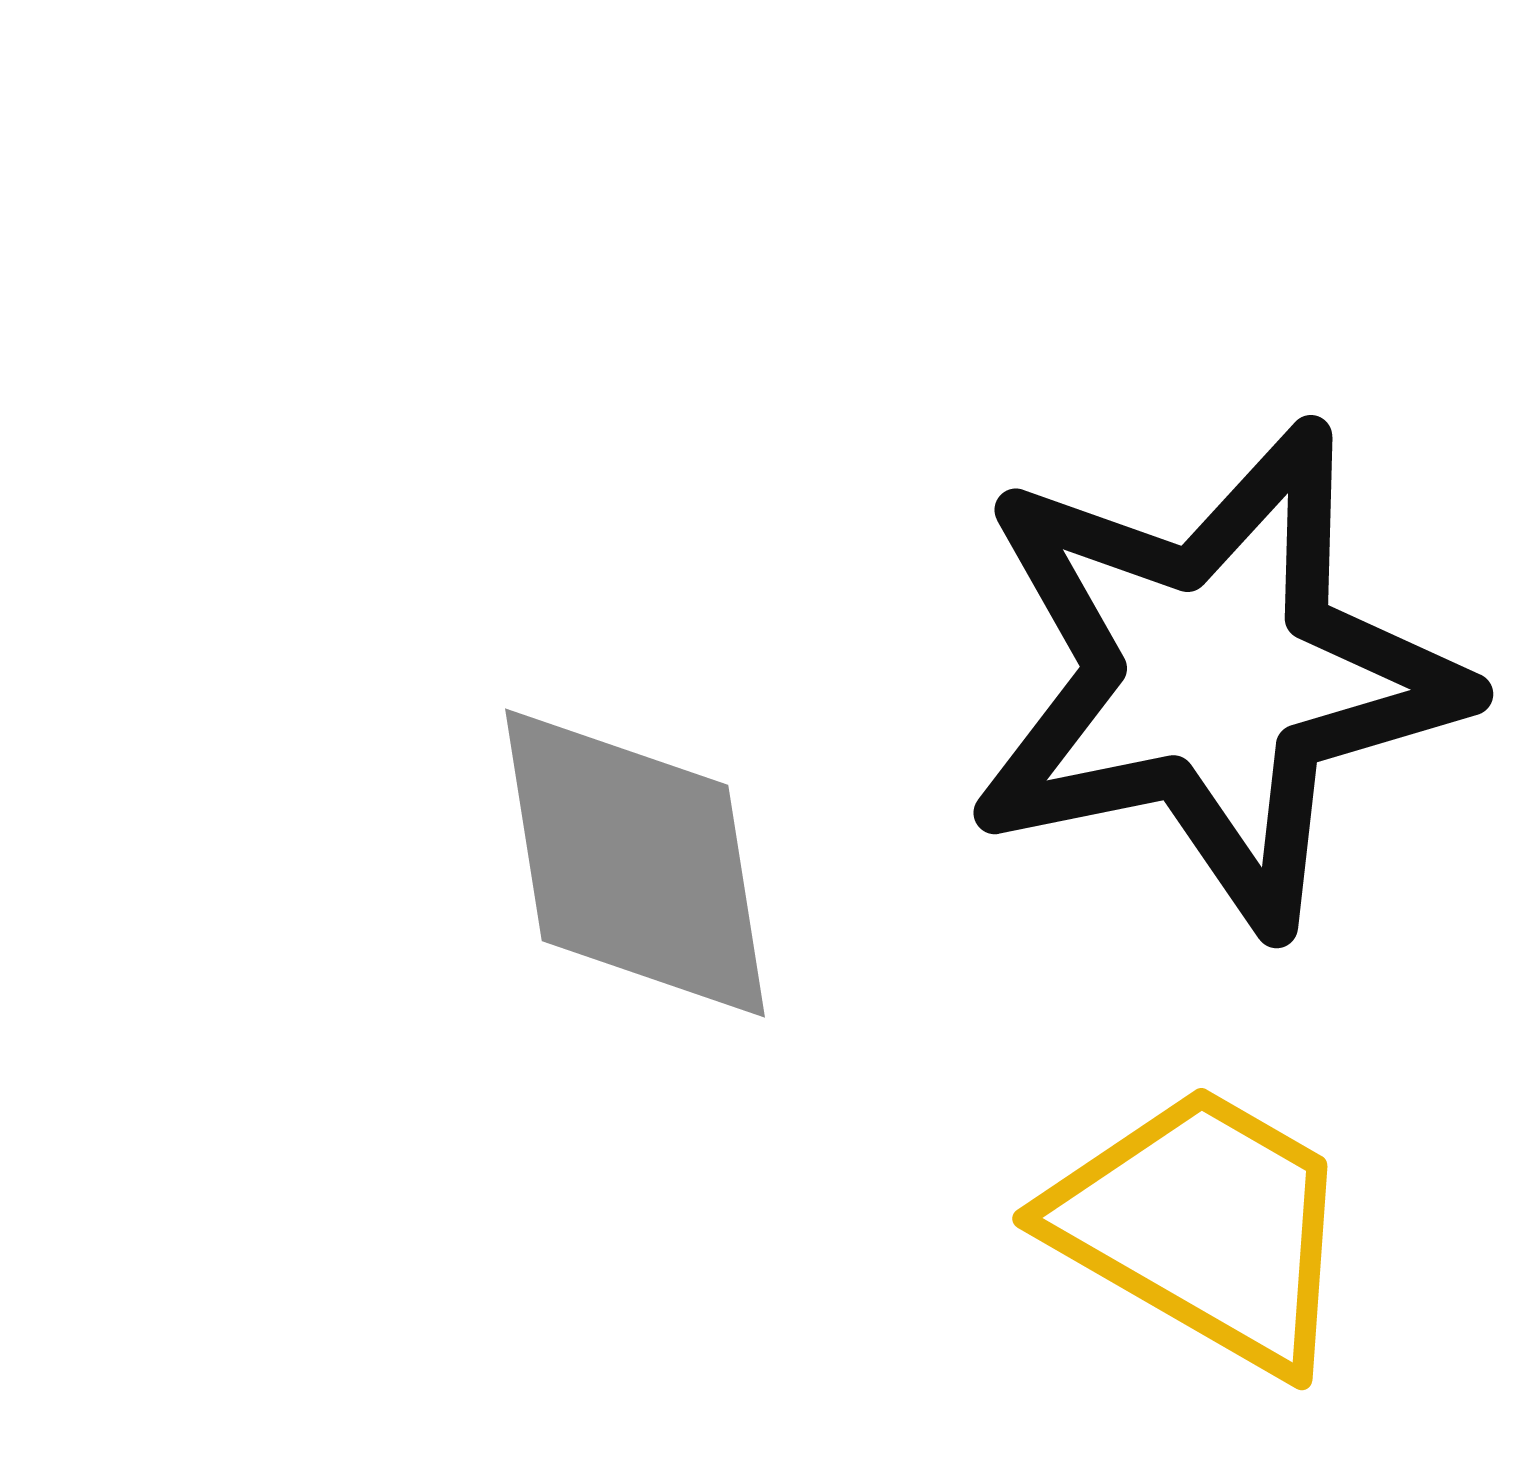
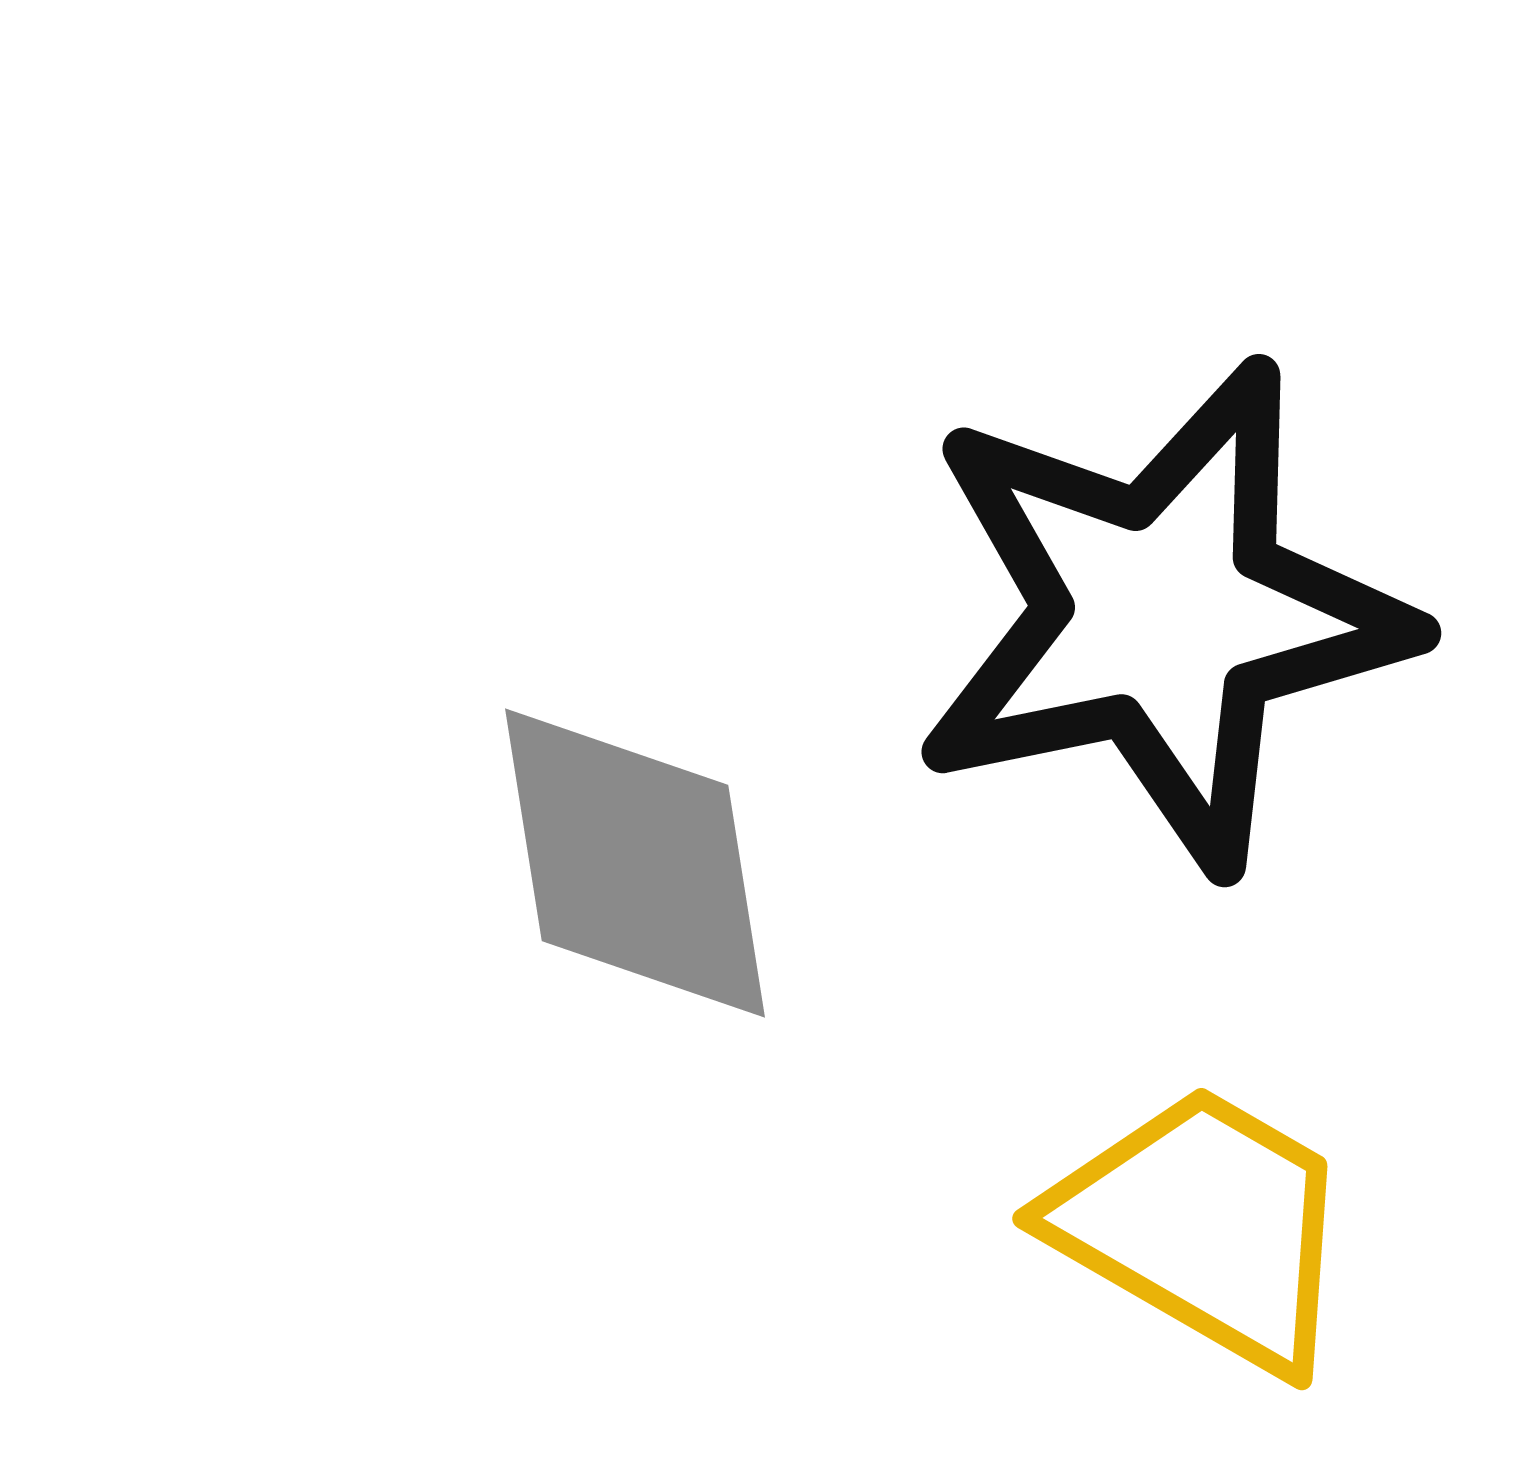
black star: moved 52 px left, 61 px up
